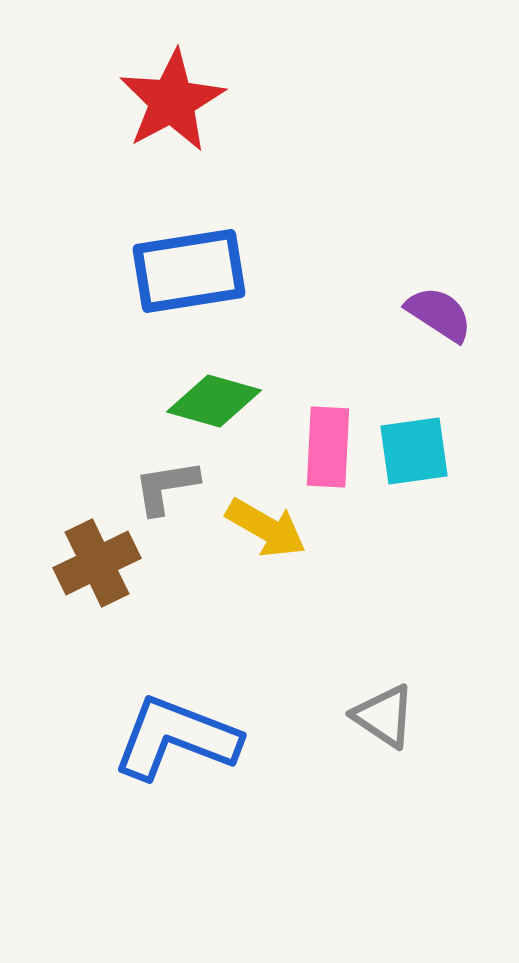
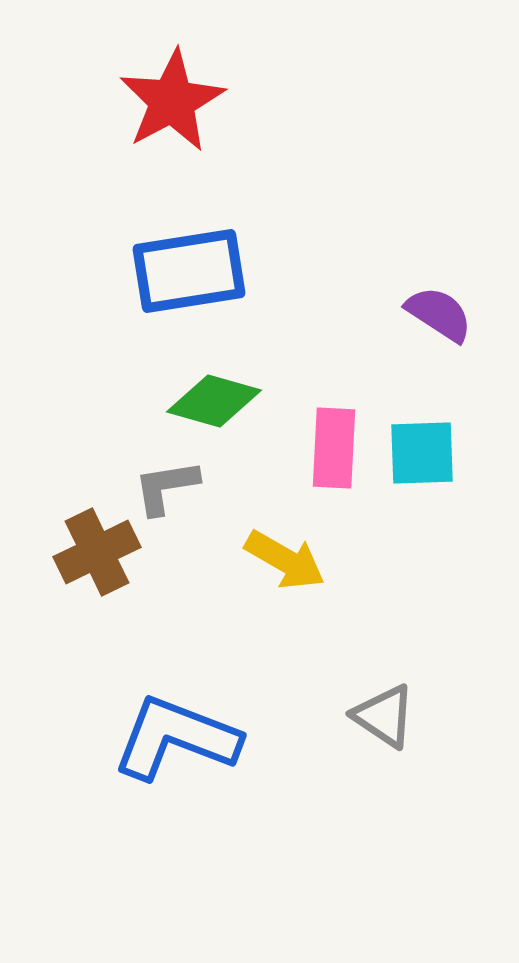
pink rectangle: moved 6 px right, 1 px down
cyan square: moved 8 px right, 2 px down; rotated 6 degrees clockwise
yellow arrow: moved 19 px right, 32 px down
brown cross: moved 11 px up
